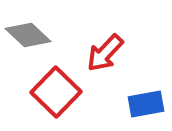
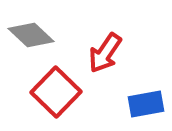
gray diamond: moved 3 px right
red arrow: rotated 9 degrees counterclockwise
